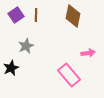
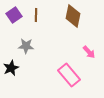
purple square: moved 2 px left
gray star: rotated 28 degrees clockwise
pink arrow: moved 1 px right, 1 px up; rotated 56 degrees clockwise
